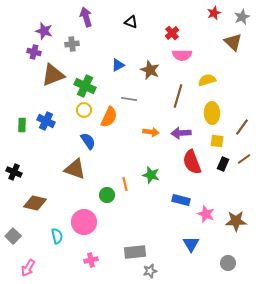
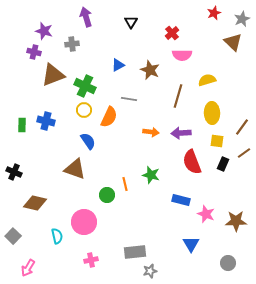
gray star at (242, 17): moved 2 px down
black triangle at (131, 22): rotated 40 degrees clockwise
blue cross at (46, 121): rotated 12 degrees counterclockwise
brown line at (244, 159): moved 6 px up
